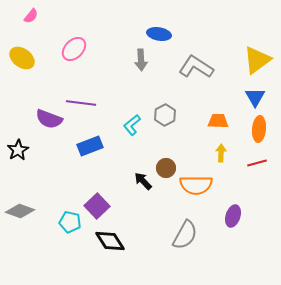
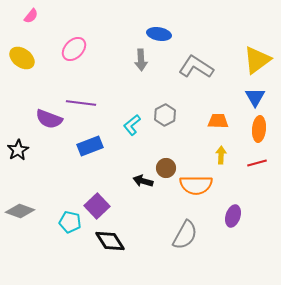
yellow arrow: moved 2 px down
black arrow: rotated 30 degrees counterclockwise
